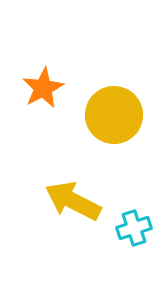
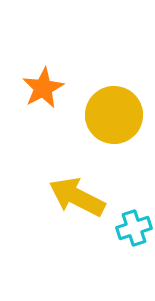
yellow arrow: moved 4 px right, 4 px up
